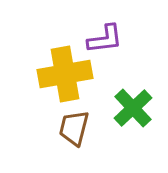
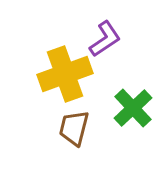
purple L-shape: rotated 27 degrees counterclockwise
yellow cross: rotated 10 degrees counterclockwise
